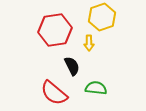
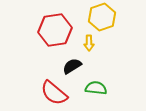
black semicircle: rotated 96 degrees counterclockwise
